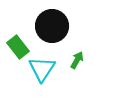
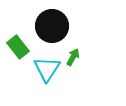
green arrow: moved 4 px left, 3 px up
cyan triangle: moved 5 px right
